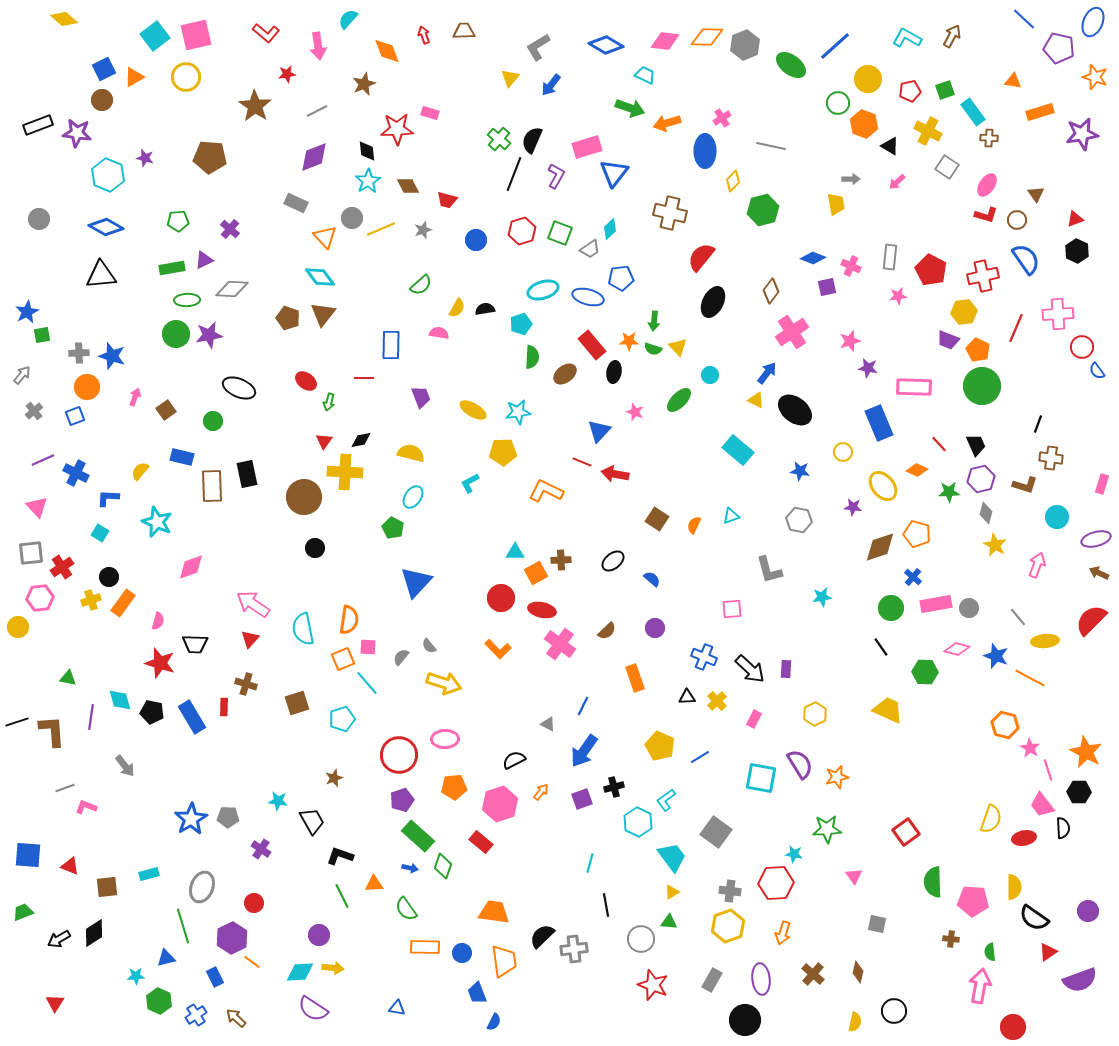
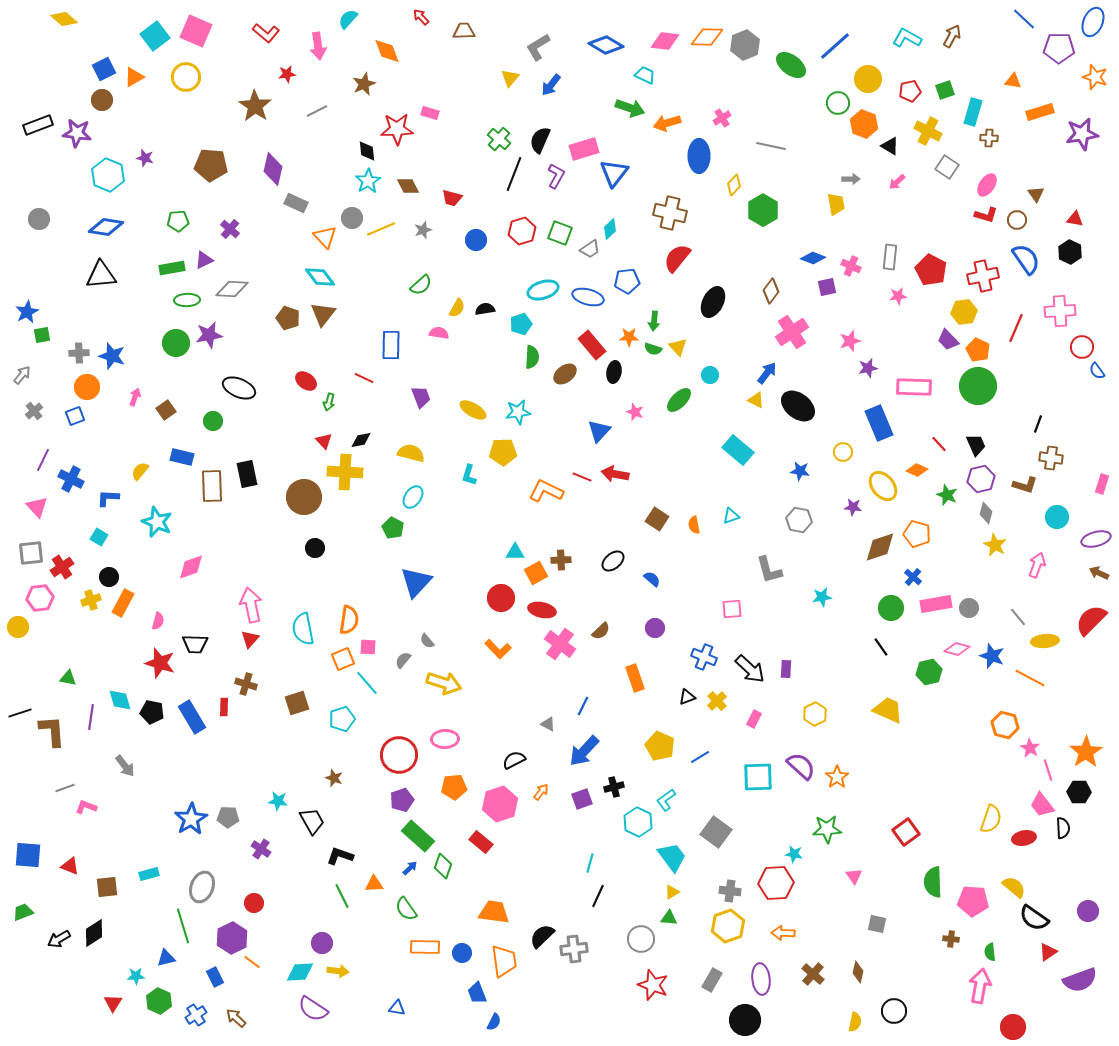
pink square at (196, 35): moved 4 px up; rotated 36 degrees clockwise
red arrow at (424, 35): moved 3 px left, 18 px up; rotated 24 degrees counterclockwise
purple pentagon at (1059, 48): rotated 12 degrees counterclockwise
cyan rectangle at (973, 112): rotated 52 degrees clockwise
black semicircle at (532, 140): moved 8 px right
pink rectangle at (587, 147): moved 3 px left, 2 px down
blue ellipse at (705, 151): moved 6 px left, 5 px down
brown pentagon at (210, 157): moved 1 px right, 8 px down
purple diamond at (314, 157): moved 41 px left, 12 px down; rotated 56 degrees counterclockwise
yellow diamond at (733, 181): moved 1 px right, 4 px down
red trapezoid at (447, 200): moved 5 px right, 2 px up
green hexagon at (763, 210): rotated 16 degrees counterclockwise
red triangle at (1075, 219): rotated 30 degrees clockwise
blue diamond at (106, 227): rotated 20 degrees counterclockwise
black hexagon at (1077, 251): moved 7 px left, 1 px down
red semicircle at (701, 257): moved 24 px left, 1 px down
blue pentagon at (621, 278): moved 6 px right, 3 px down
pink cross at (1058, 314): moved 2 px right, 3 px up
green circle at (176, 334): moved 9 px down
purple trapezoid at (948, 340): rotated 25 degrees clockwise
orange star at (629, 341): moved 4 px up
purple star at (868, 368): rotated 24 degrees counterclockwise
red line at (364, 378): rotated 24 degrees clockwise
green circle at (982, 386): moved 4 px left
black ellipse at (795, 410): moved 3 px right, 4 px up
red triangle at (324, 441): rotated 18 degrees counterclockwise
purple line at (43, 460): rotated 40 degrees counterclockwise
red line at (582, 462): moved 15 px down
blue cross at (76, 473): moved 5 px left, 6 px down
cyan L-shape at (470, 483): moved 1 px left, 8 px up; rotated 45 degrees counterclockwise
green star at (949, 492): moved 2 px left, 3 px down; rotated 25 degrees clockwise
orange semicircle at (694, 525): rotated 36 degrees counterclockwise
cyan square at (100, 533): moved 1 px left, 4 px down
orange rectangle at (123, 603): rotated 8 degrees counterclockwise
pink arrow at (253, 604): moved 2 px left, 1 px down; rotated 44 degrees clockwise
brown semicircle at (607, 631): moved 6 px left
gray semicircle at (429, 646): moved 2 px left, 5 px up
blue star at (996, 656): moved 4 px left
gray semicircle at (401, 657): moved 2 px right, 3 px down
green hexagon at (925, 672): moved 4 px right; rotated 15 degrees counterclockwise
black triangle at (687, 697): rotated 18 degrees counterclockwise
black line at (17, 722): moved 3 px right, 9 px up
blue arrow at (584, 751): rotated 8 degrees clockwise
orange star at (1086, 752): rotated 12 degrees clockwise
purple semicircle at (800, 764): moved 1 px right, 2 px down; rotated 16 degrees counterclockwise
orange star at (837, 777): rotated 20 degrees counterclockwise
brown star at (334, 778): rotated 30 degrees counterclockwise
cyan square at (761, 778): moved 3 px left, 1 px up; rotated 12 degrees counterclockwise
blue arrow at (410, 868): rotated 56 degrees counterclockwise
yellow semicircle at (1014, 887): rotated 50 degrees counterclockwise
black line at (606, 905): moved 8 px left, 9 px up; rotated 35 degrees clockwise
green triangle at (669, 922): moved 4 px up
orange arrow at (783, 933): rotated 75 degrees clockwise
purple circle at (319, 935): moved 3 px right, 8 px down
yellow arrow at (333, 968): moved 5 px right, 3 px down
red triangle at (55, 1003): moved 58 px right
